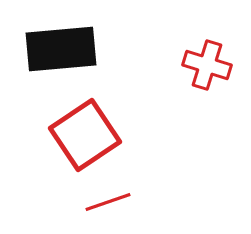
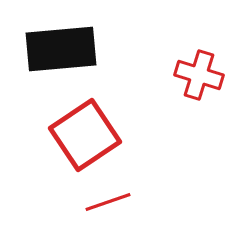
red cross: moved 8 px left, 10 px down
